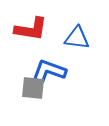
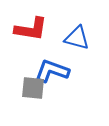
blue triangle: rotated 8 degrees clockwise
blue L-shape: moved 3 px right
